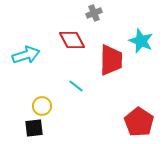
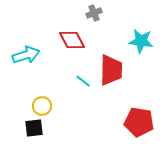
cyan star: rotated 15 degrees counterclockwise
red trapezoid: moved 10 px down
cyan line: moved 7 px right, 5 px up
red pentagon: rotated 24 degrees counterclockwise
